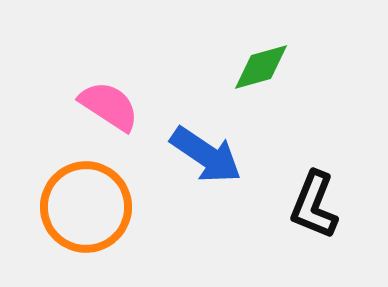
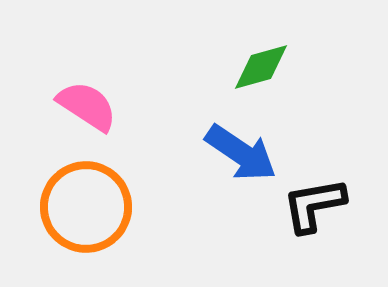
pink semicircle: moved 22 px left
blue arrow: moved 35 px right, 2 px up
black L-shape: rotated 58 degrees clockwise
